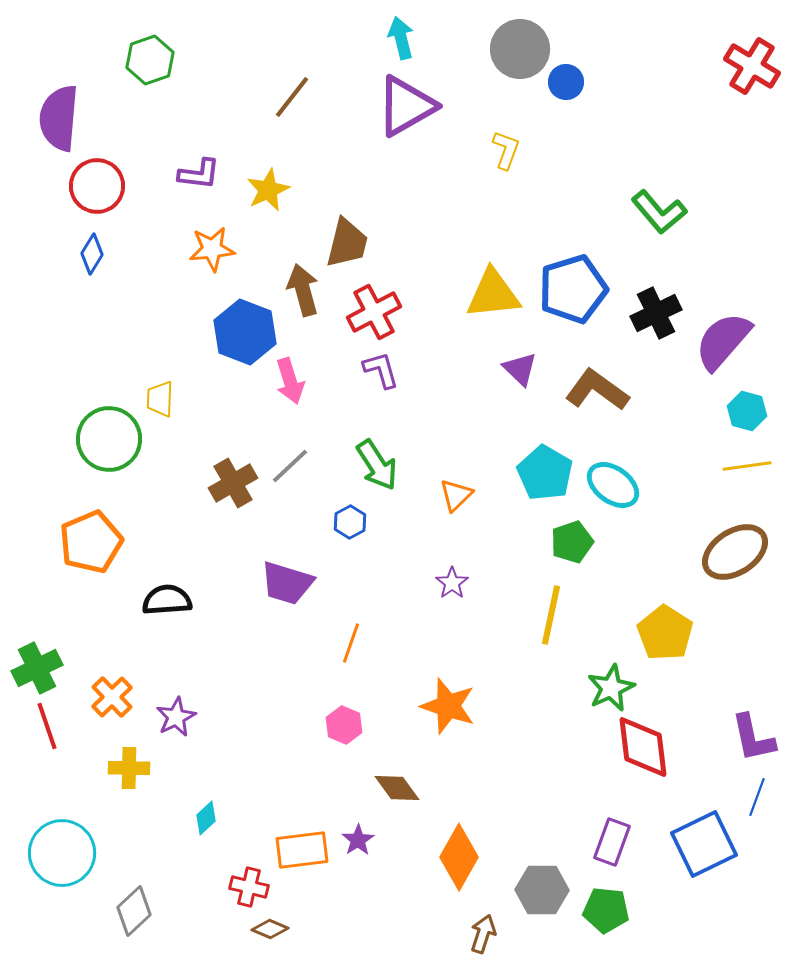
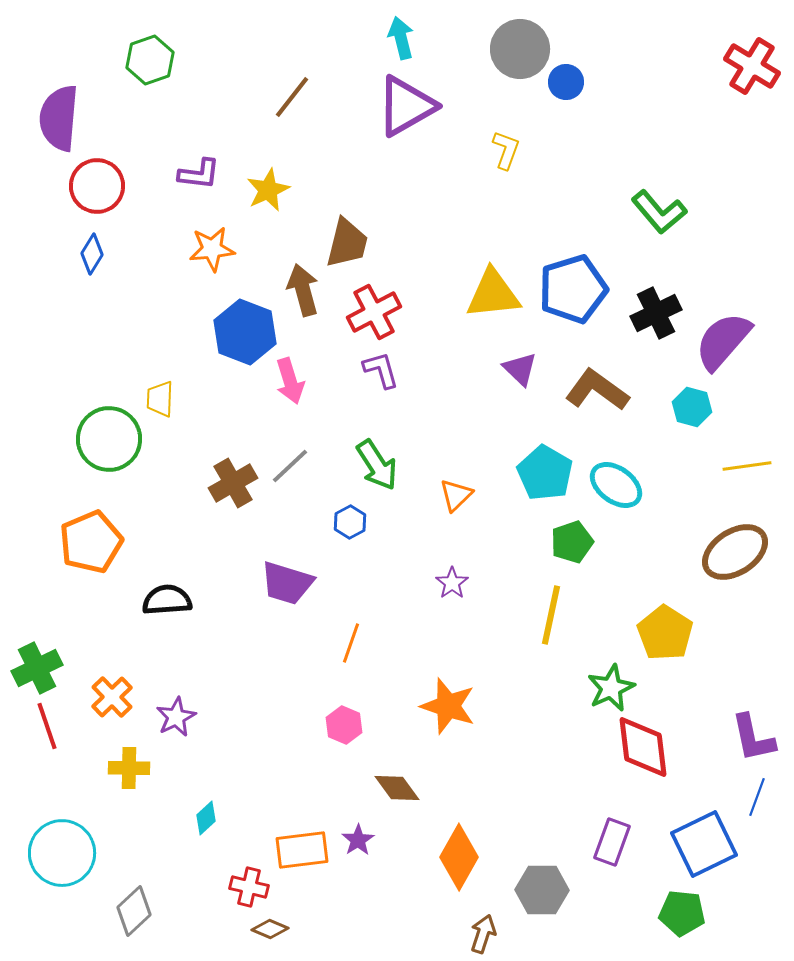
cyan hexagon at (747, 411): moved 55 px left, 4 px up
cyan ellipse at (613, 485): moved 3 px right
green pentagon at (606, 910): moved 76 px right, 3 px down
